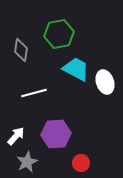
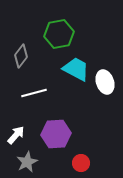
gray diamond: moved 6 px down; rotated 30 degrees clockwise
white arrow: moved 1 px up
